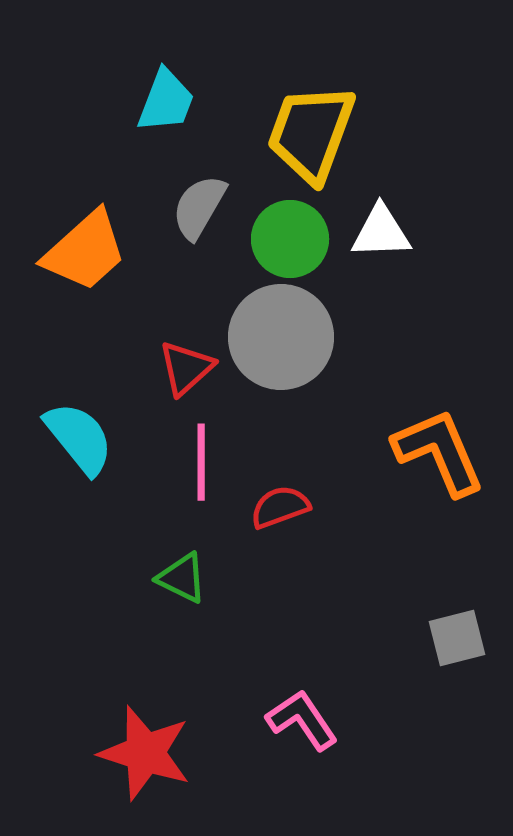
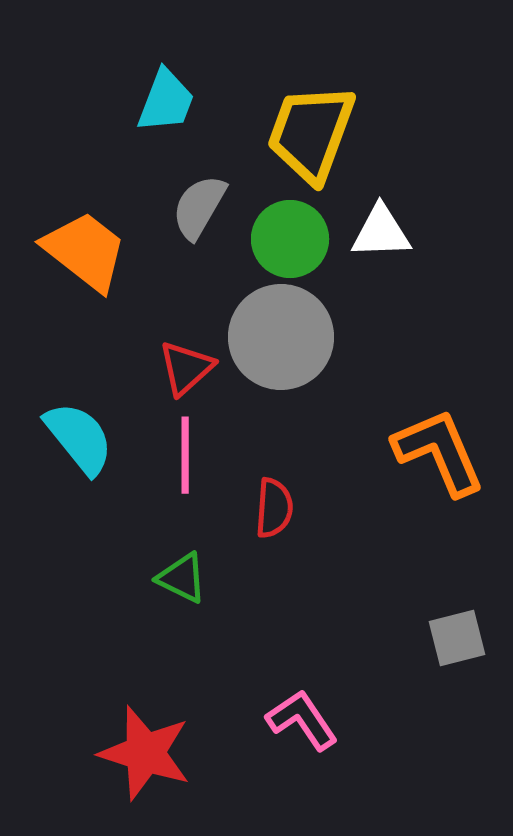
orange trapezoid: rotated 100 degrees counterclockwise
pink line: moved 16 px left, 7 px up
red semicircle: moved 6 px left, 1 px down; rotated 114 degrees clockwise
